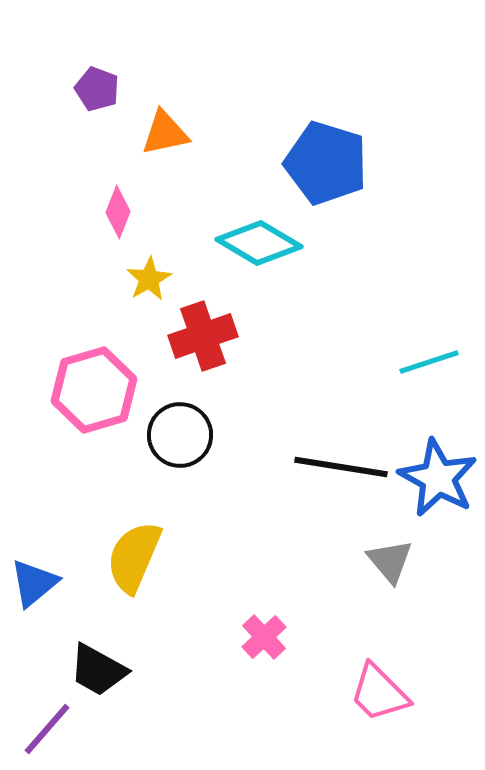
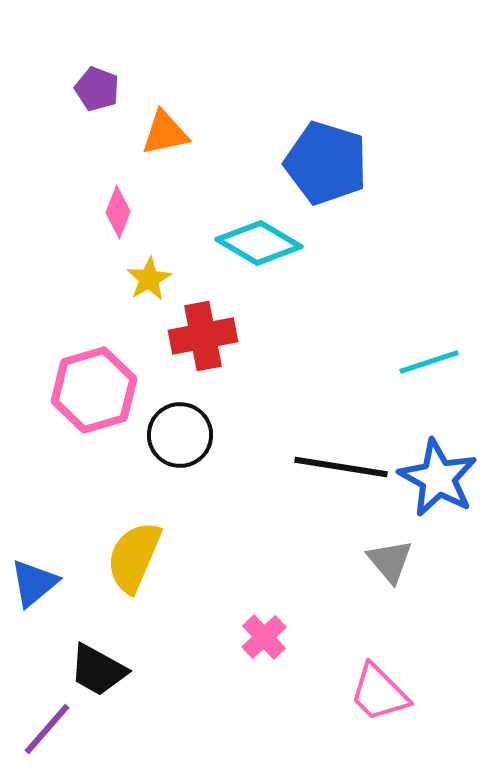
red cross: rotated 8 degrees clockwise
